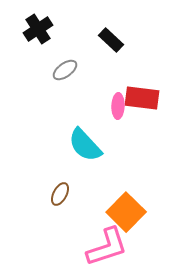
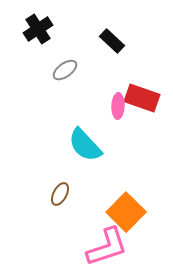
black rectangle: moved 1 px right, 1 px down
red rectangle: rotated 12 degrees clockwise
